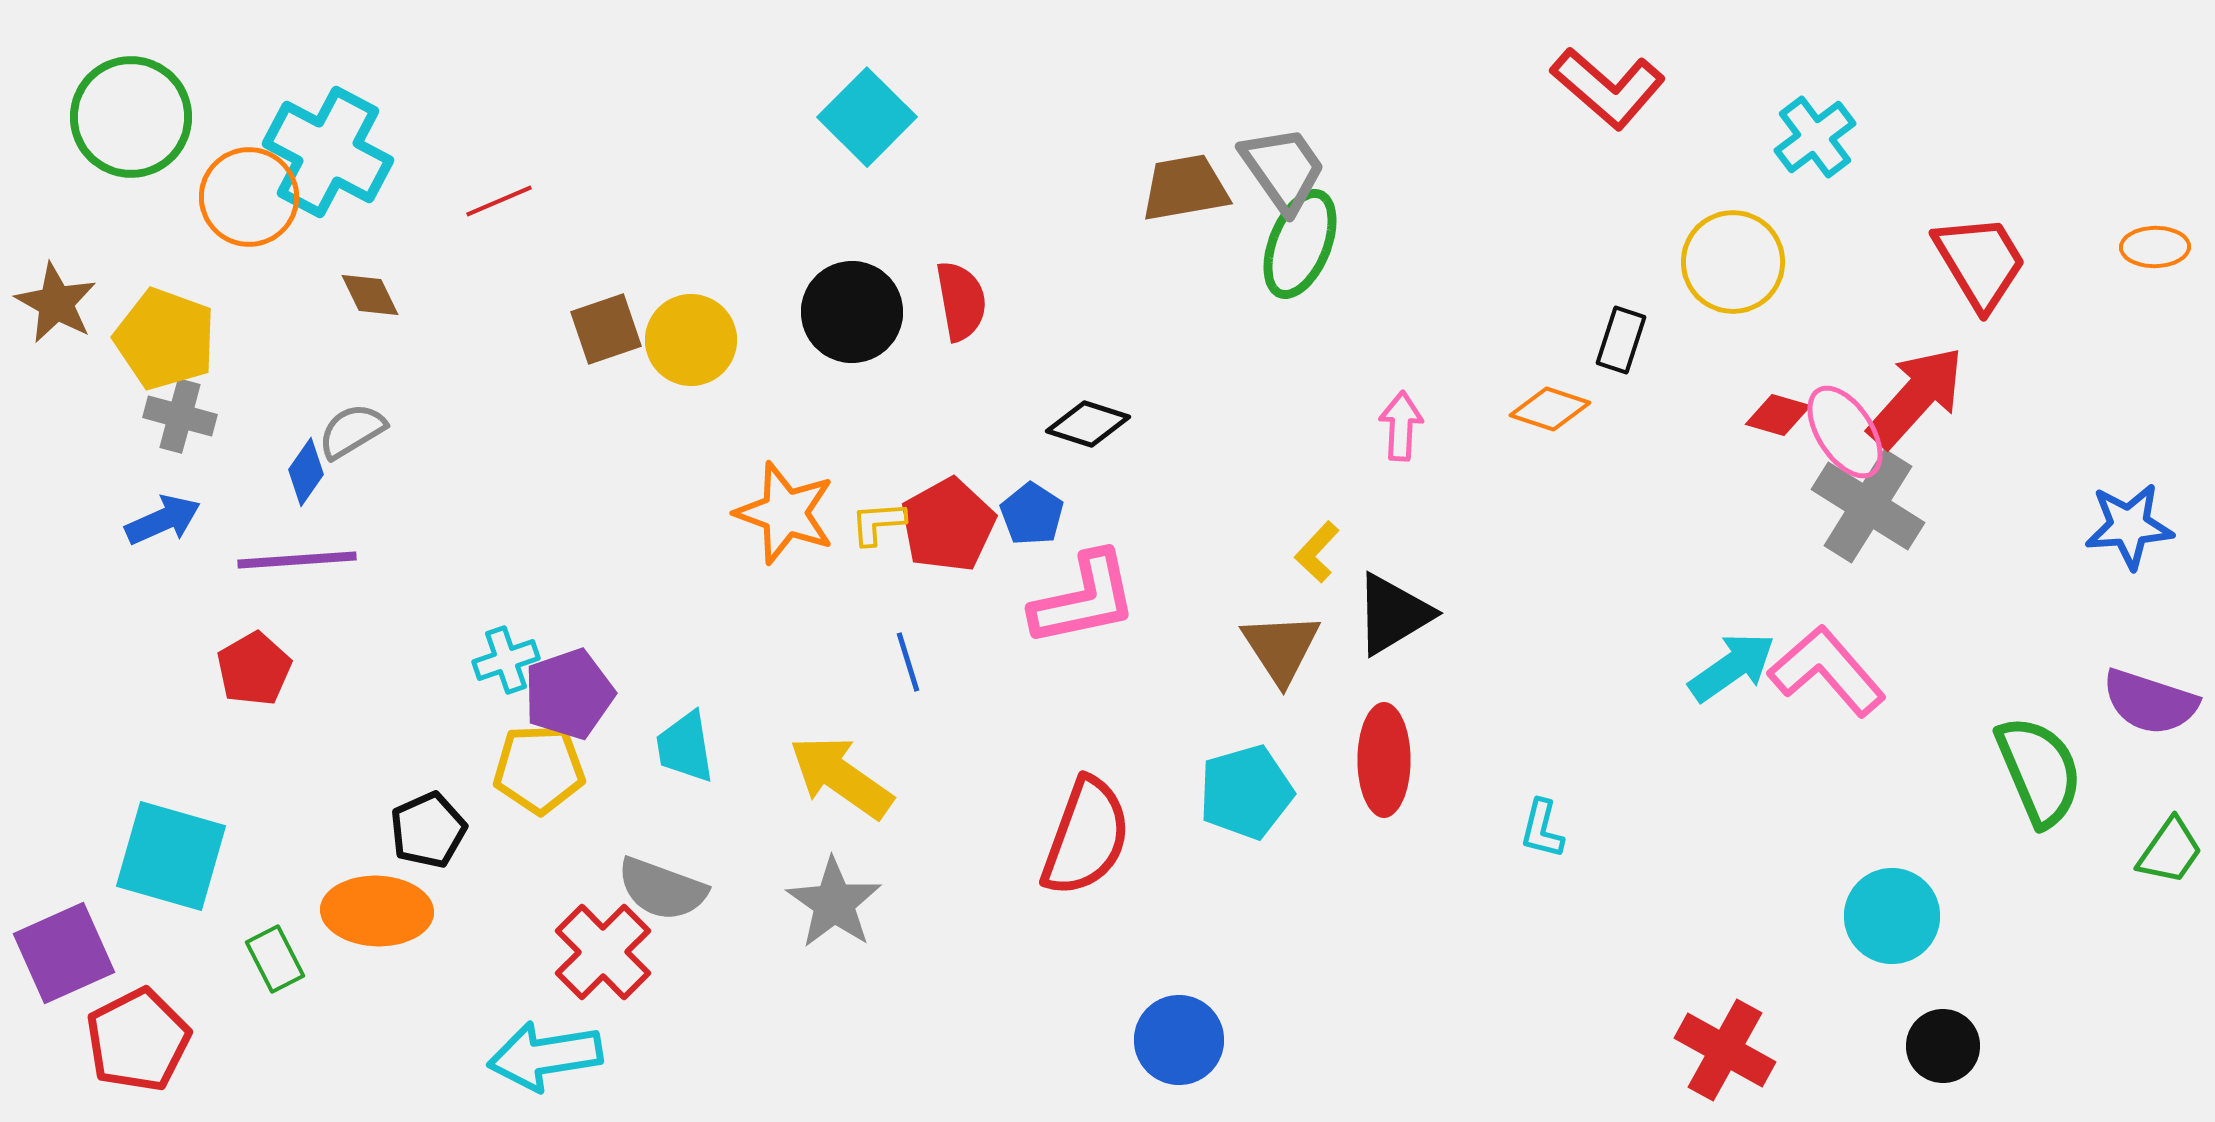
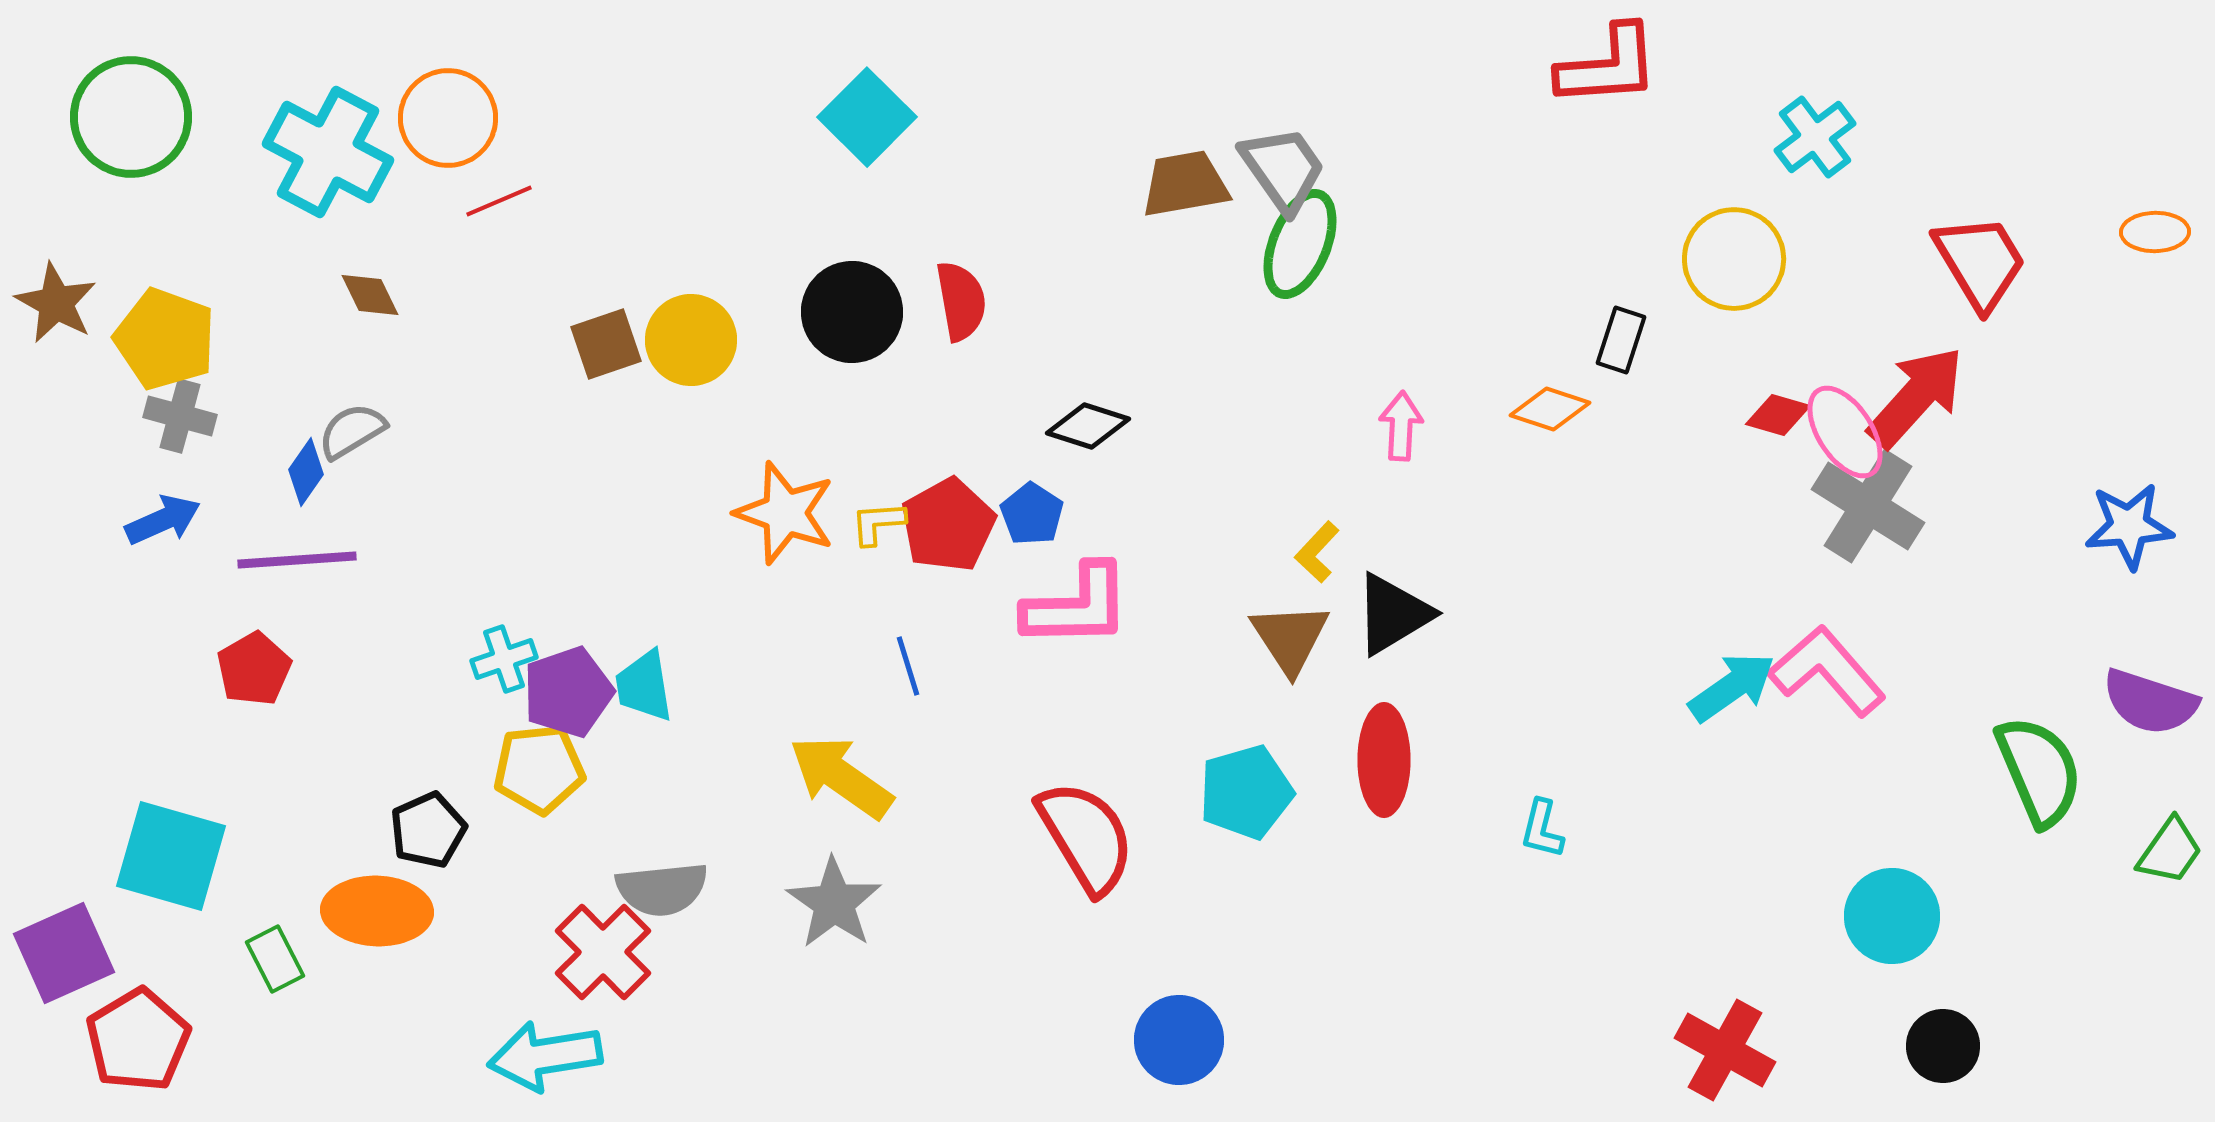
red L-shape at (1608, 88): moved 22 px up; rotated 45 degrees counterclockwise
brown trapezoid at (1185, 188): moved 4 px up
orange circle at (249, 197): moved 199 px right, 79 px up
orange ellipse at (2155, 247): moved 15 px up
yellow circle at (1733, 262): moved 1 px right, 3 px up
brown square at (606, 329): moved 15 px down
black diamond at (1088, 424): moved 2 px down
pink L-shape at (1084, 599): moved 7 px left, 7 px down; rotated 11 degrees clockwise
brown triangle at (1281, 648): moved 9 px right, 10 px up
cyan cross at (506, 660): moved 2 px left, 1 px up
blue line at (908, 662): moved 4 px down
cyan arrow at (1732, 667): moved 20 px down
purple pentagon at (569, 694): moved 1 px left, 2 px up
cyan trapezoid at (685, 747): moved 41 px left, 61 px up
yellow pentagon at (539, 769): rotated 4 degrees counterclockwise
red semicircle at (1086, 837): rotated 51 degrees counterclockwise
gray semicircle at (662, 889): rotated 26 degrees counterclockwise
red pentagon at (138, 1040): rotated 4 degrees counterclockwise
